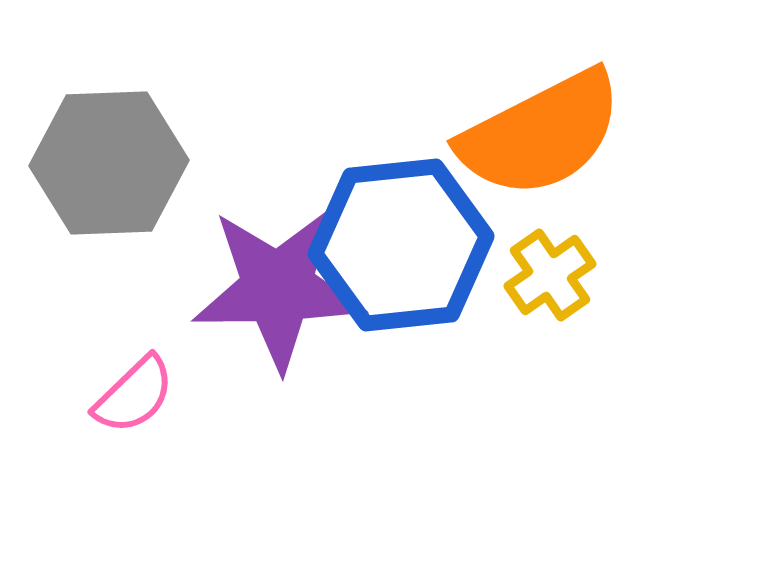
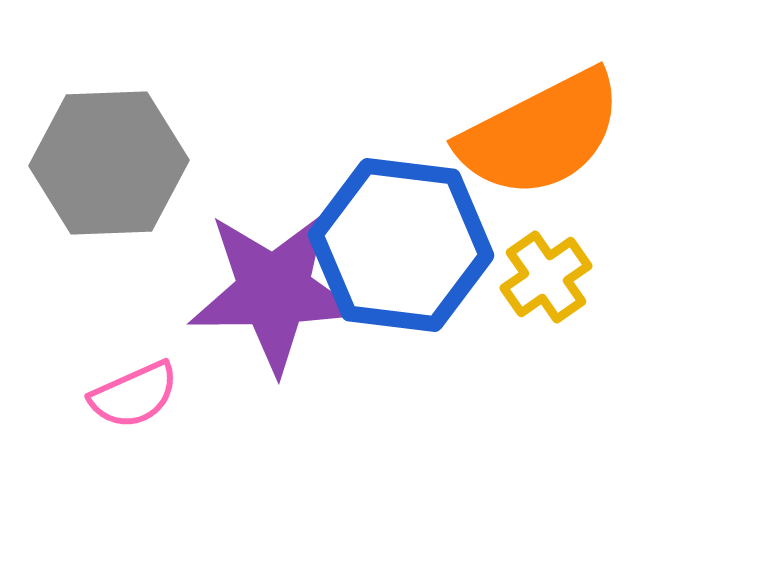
blue hexagon: rotated 13 degrees clockwise
yellow cross: moved 4 px left, 2 px down
purple star: moved 4 px left, 3 px down
pink semicircle: rotated 20 degrees clockwise
